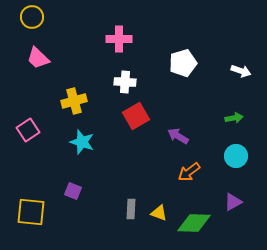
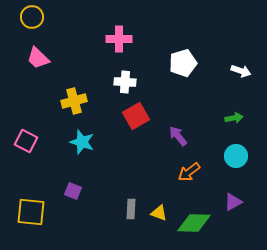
pink square: moved 2 px left, 11 px down; rotated 30 degrees counterclockwise
purple arrow: rotated 20 degrees clockwise
